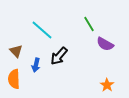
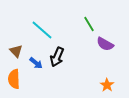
black arrow: moved 2 px left, 1 px down; rotated 18 degrees counterclockwise
blue arrow: moved 2 px up; rotated 64 degrees counterclockwise
